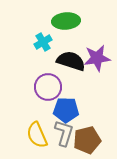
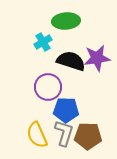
brown pentagon: moved 1 px right, 4 px up; rotated 16 degrees clockwise
